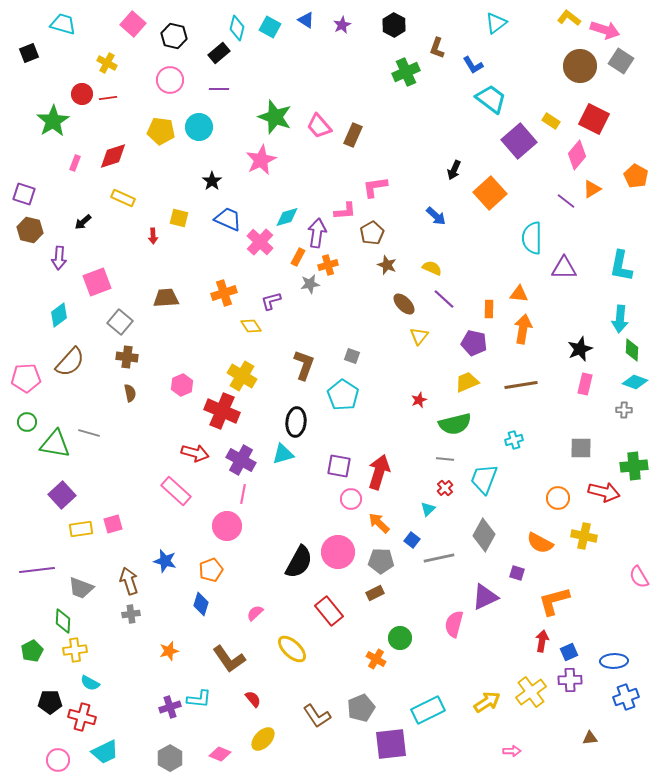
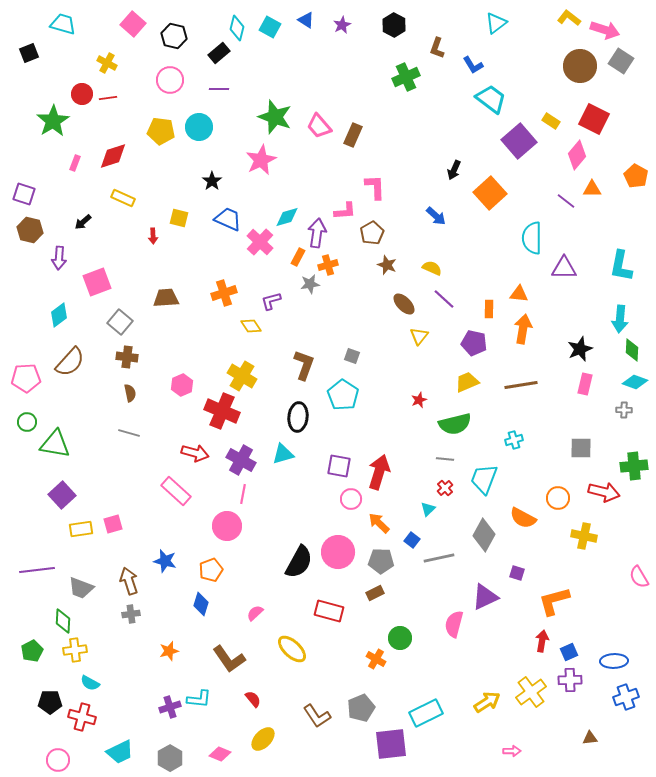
green cross at (406, 72): moved 5 px down
pink L-shape at (375, 187): rotated 96 degrees clockwise
orange triangle at (592, 189): rotated 30 degrees clockwise
black ellipse at (296, 422): moved 2 px right, 5 px up
gray line at (89, 433): moved 40 px right
orange semicircle at (540, 543): moved 17 px left, 25 px up
red rectangle at (329, 611): rotated 36 degrees counterclockwise
cyan rectangle at (428, 710): moved 2 px left, 3 px down
cyan trapezoid at (105, 752): moved 15 px right
